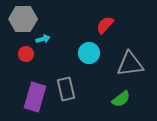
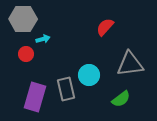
red semicircle: moved 2 px down
cyan circle: moved 22 px down
